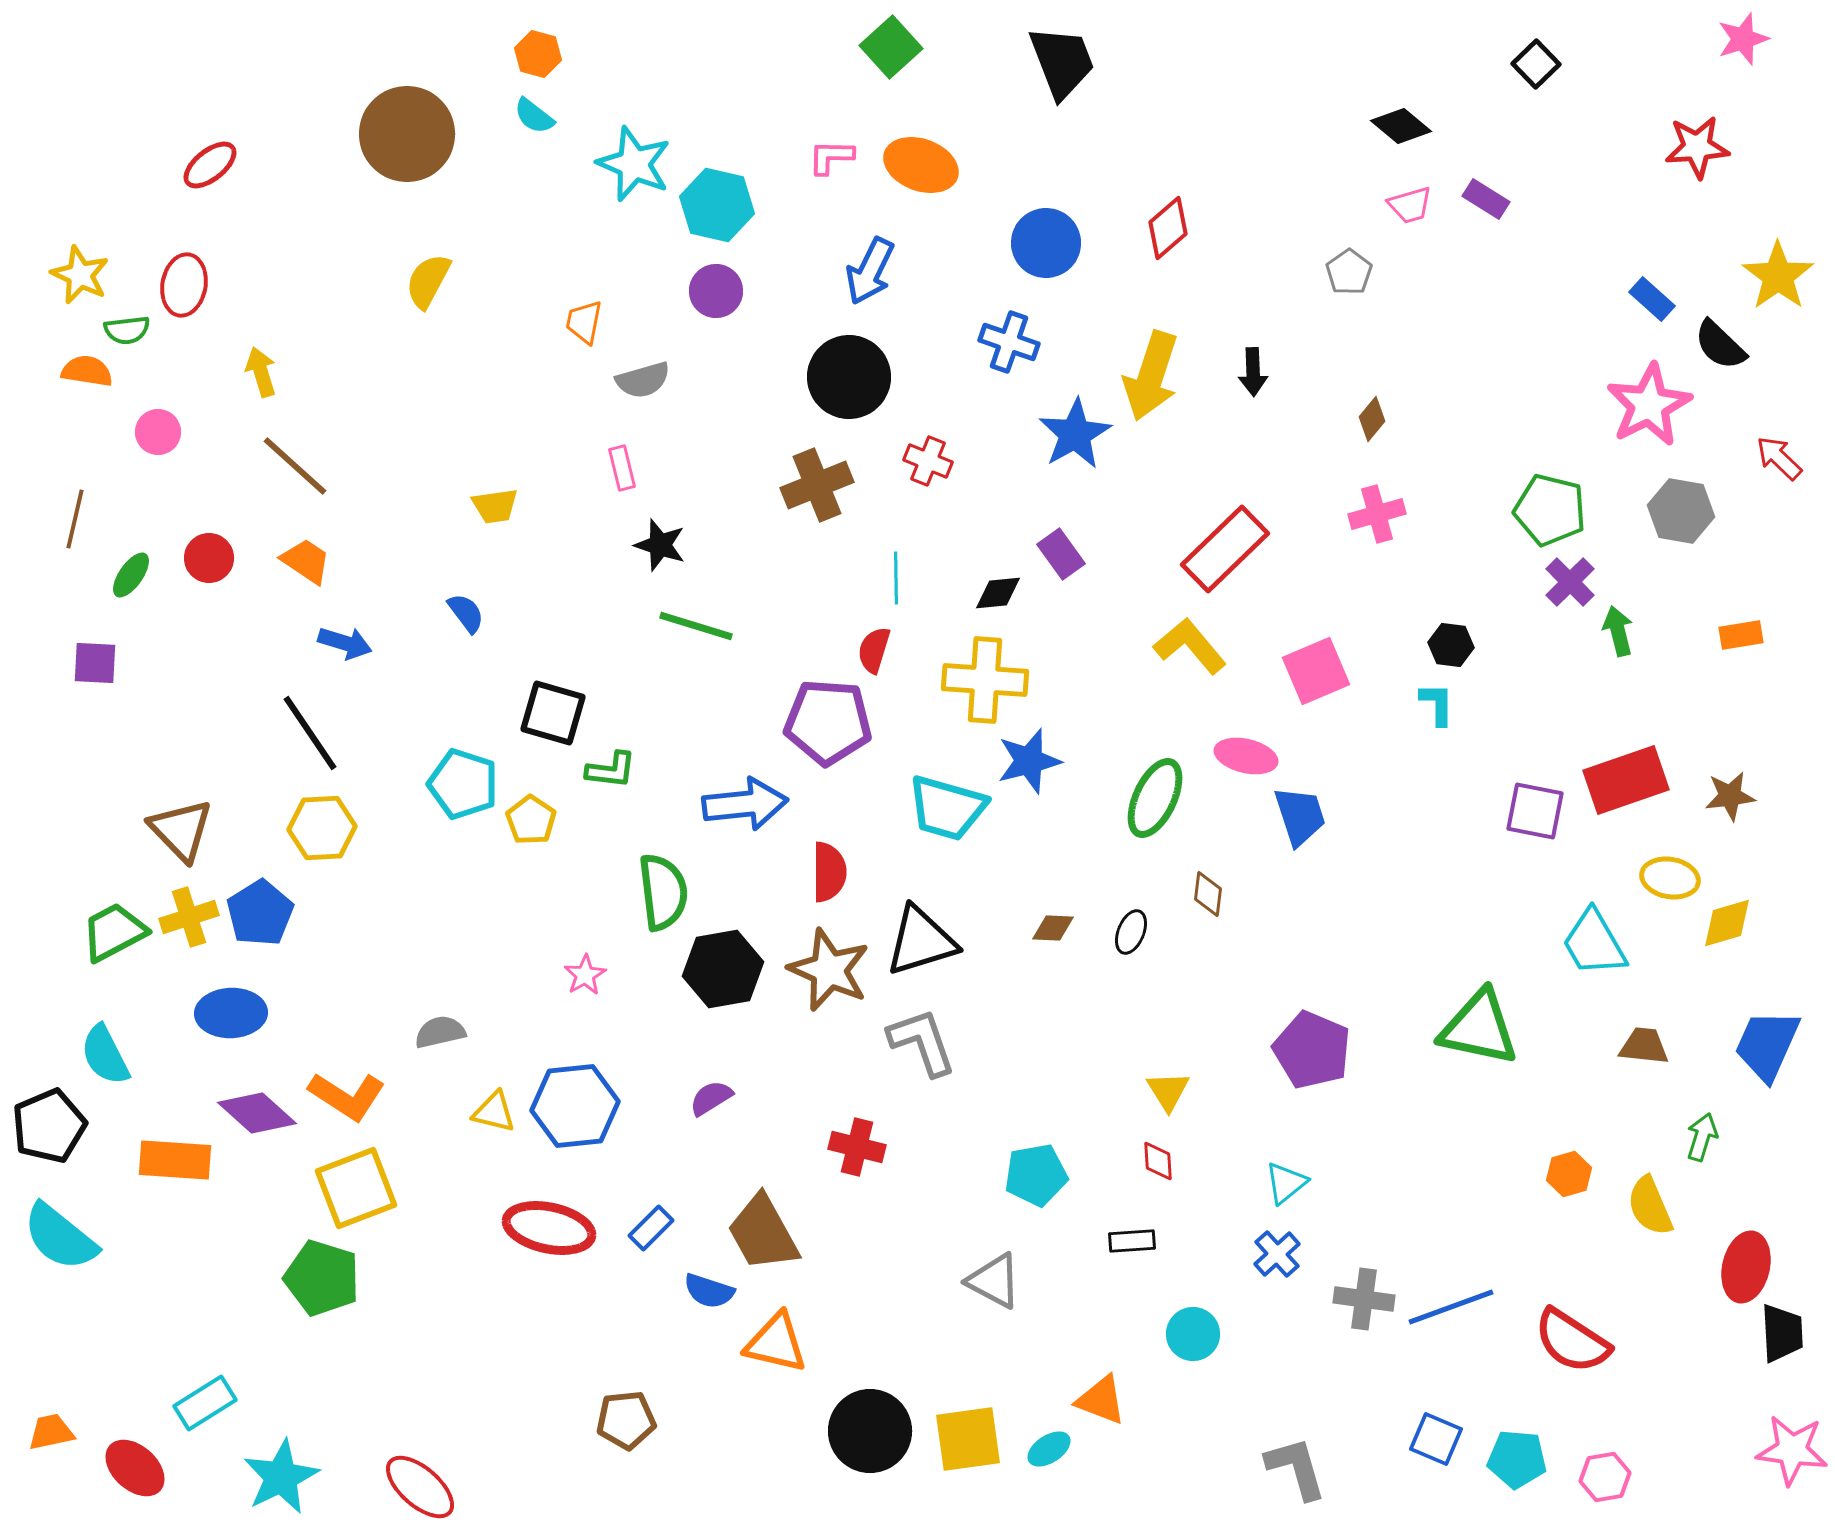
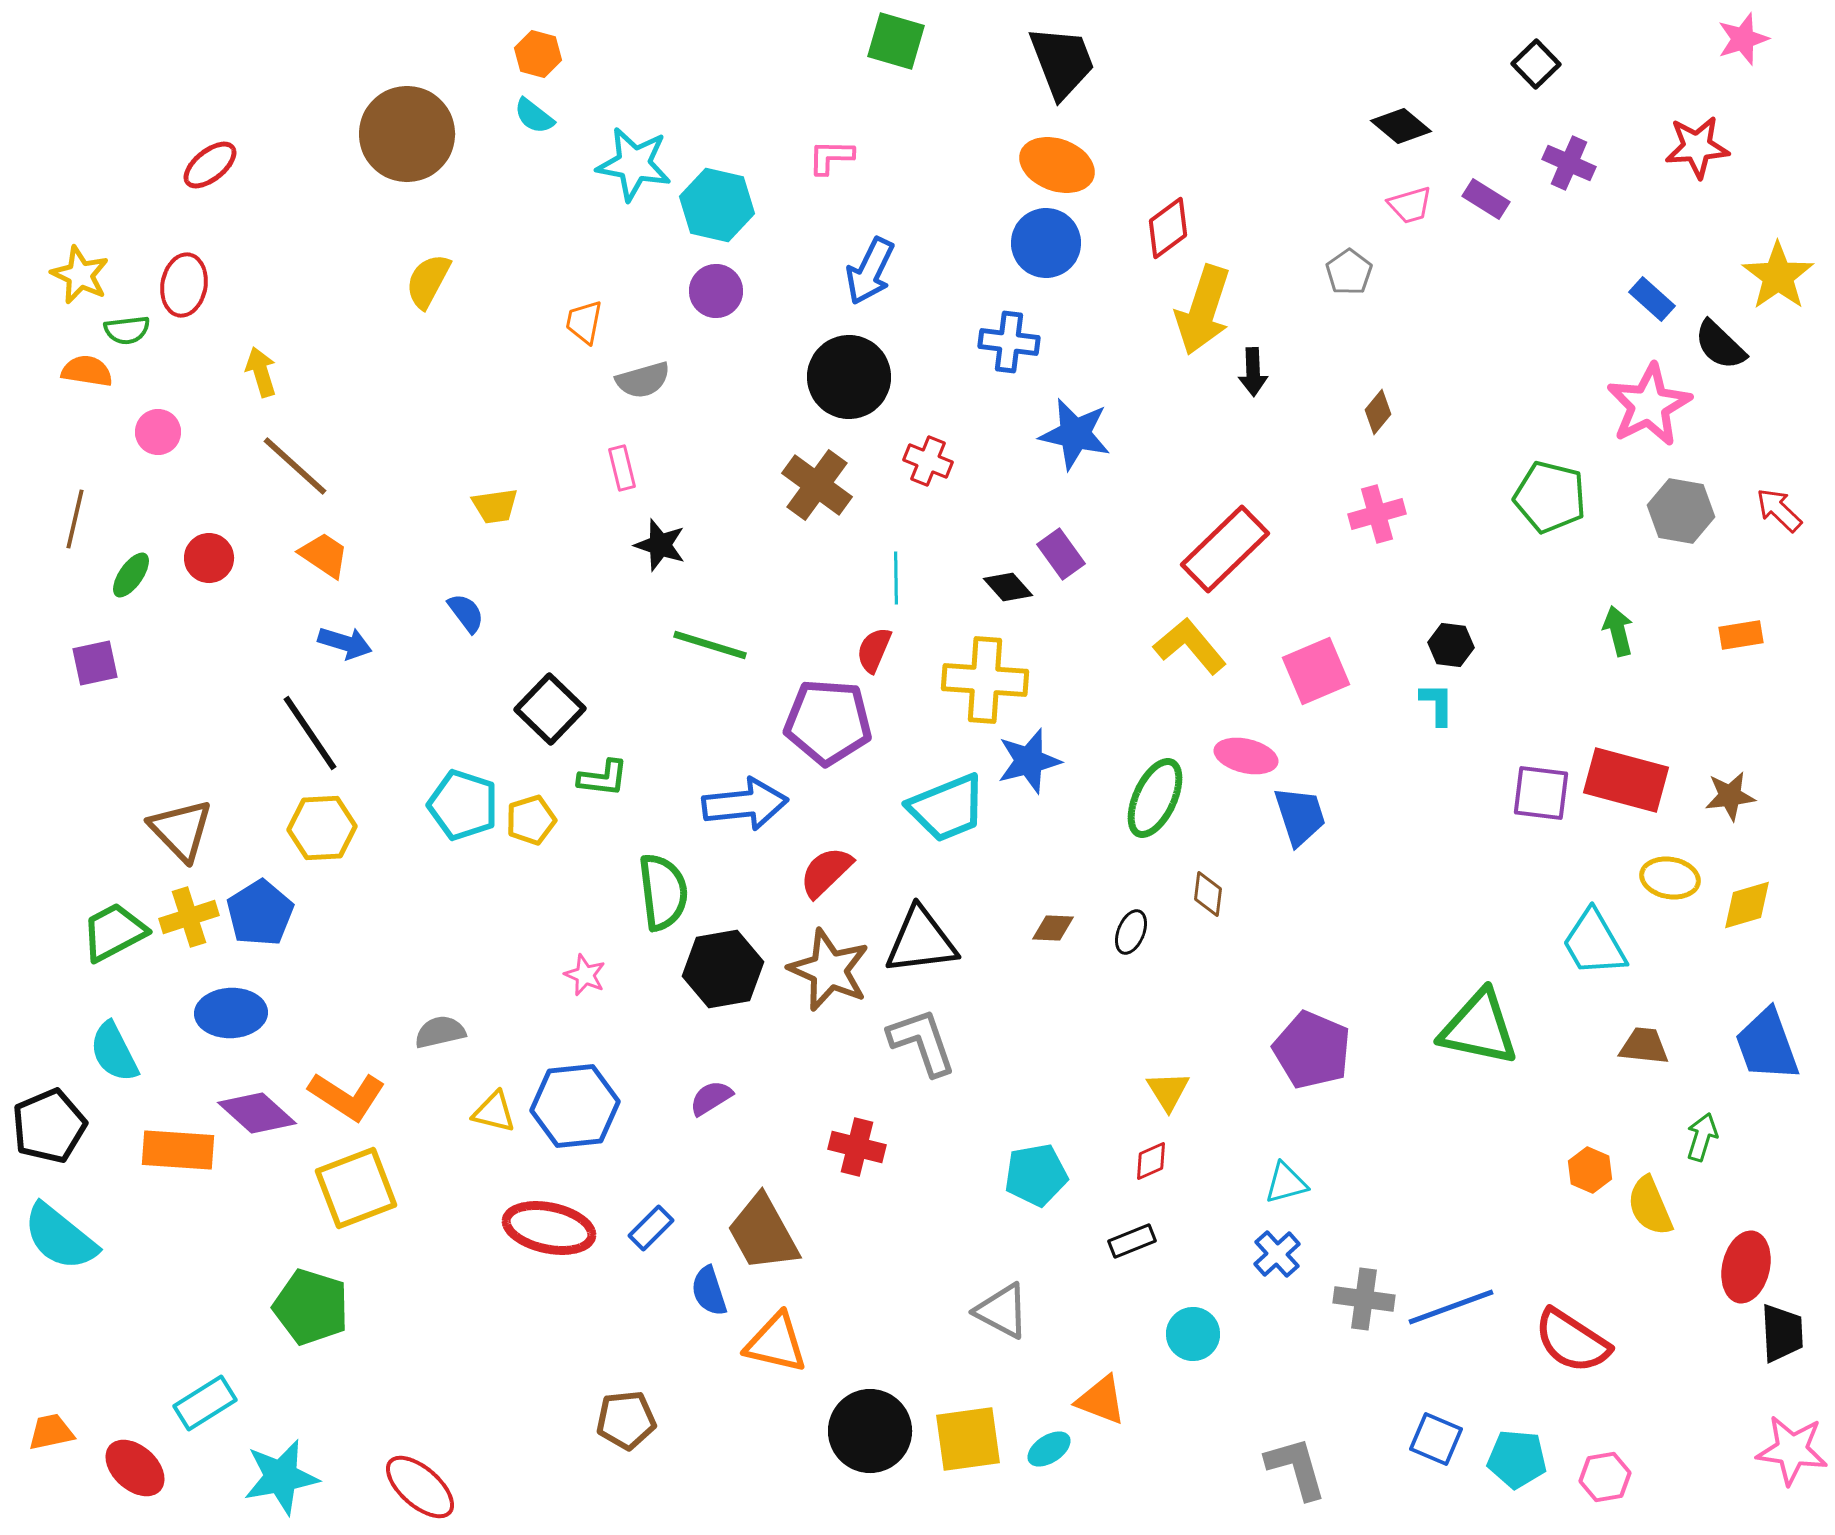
green square at (891, 47): moved 5 px right, 6 px up; rotated 32 degrees counterclockwise
cyan star at (634, 164): rotated 12 degrees counterclockwise
orange ellipse at (921, 165): moved 136 px right
red diamond at (1168, 228): rotated 4 degrees clockwise
blue cross at (1009, 342): rotated 12 degrees counterclockwise
yellow arrow at (1151, 376): moved 52 px right, 66 px up
brown diamond at (1372, 419): moved 6 px right, 7 px up
blue star at (1075, 434): rotated 30 degrees counterclockwise
red arrow at (1779, 458): moved 52 px down
brown cross at (817, 485): rotated 32 degrees counterclockwise
green pentagon at (1550, 510): moved 13 px up
orange trapezoid at (306, 561): moved 18 px right, 6 px up
purple cross at (1570, 582): moved 1 px left, 419 px up; rotated 21 degrees counterclockwise
black diamond at (998, 593): moved 10 px right, 6 px up; rotated 54 degrees clockwise
green line at (696, 626): moved 14 px right, 19 px down
red semicircle at (874, 650): rotated 6 degrees clockwise
purple square at (95, 663): rotated 15 degrees counterclockwise
black square at (553, 713): moved 3 px left, 4 px up; rotated 28 degrees clockwise
green L-shape at (611, 770): moved 8 px left, 8 px down
red rectangle at (1626, 780): rotated 34 degrees clockwise
cyan pentagon at (463, 784): moved 21 px down
cyan trapezoid at (947, 808): rotated 38 degrees counterclockwise
purple square at (1535, 811): moved 6 px right, 18 px up; rotated 4 degrees counterclockwise
yellow pentagon at (531, 820): rotated 21 degrees clockwise
red semicircle at (829, 872): moved 3 px left; rotated 134 degrees counterclockwise
yellow diamond at (1727, 923): moved 20 px right, 18 px up
black triangle at (921, 941): rotated 10 degrees clockwise
pink star at (585, 975): rotated 18 degrees counterclockwise
blue trapezoid at (1767, 1045): rotated 44 degrees counterclockwise
cyan semicircle at (105, 1055): moved 9 px right, 3 px up
orange rectangle at (175, 1160): moved 3 px right, 10 px up
red diamond at (1158, 1161): moved 7 px left; rotated 69 degrees clockwise
orange hexagon at (1569, 1174): moved 21 px right, 4 px up; rotated 21 degrees counterclockwise
cyan triangle at (1286, 1183): rotated 24 degrees clockwise
black rectangle at (1132, 1241): rotated 18 degrees counterclockwise
green pentagon at (322, 1278): moved 11 px left, 29 px down
gray triangle at (994, 1281): moved 8 px right, 30 px down
blue semicircle at (709, 1291): rotated 54 degrees clockwise
cyan star at (281, 1477): rotated 16 degrees clockwise
